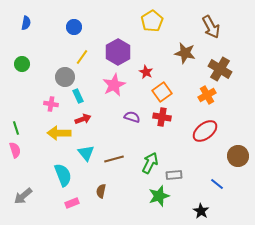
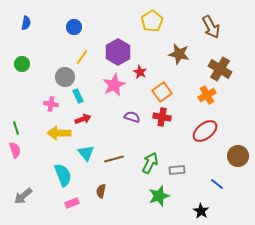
brown star: moved 6 px left, 1 px down
red star: moved 6 px left
gray rectangle: moved 3 px right, 5 px up
